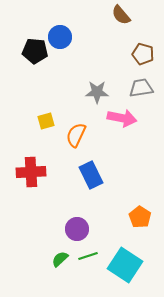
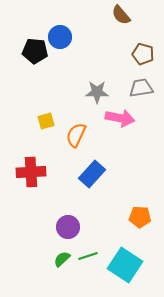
pink arrow: moved 2 px left
blue rectangle: moved 1 px right, 1 px up; rotated 68 degrees clockwise
orange pentagon: rotated 30 degrees counterclockwise
purple circle: moved 9 px left, 2 px up
green semicircle: moved 2 px right
